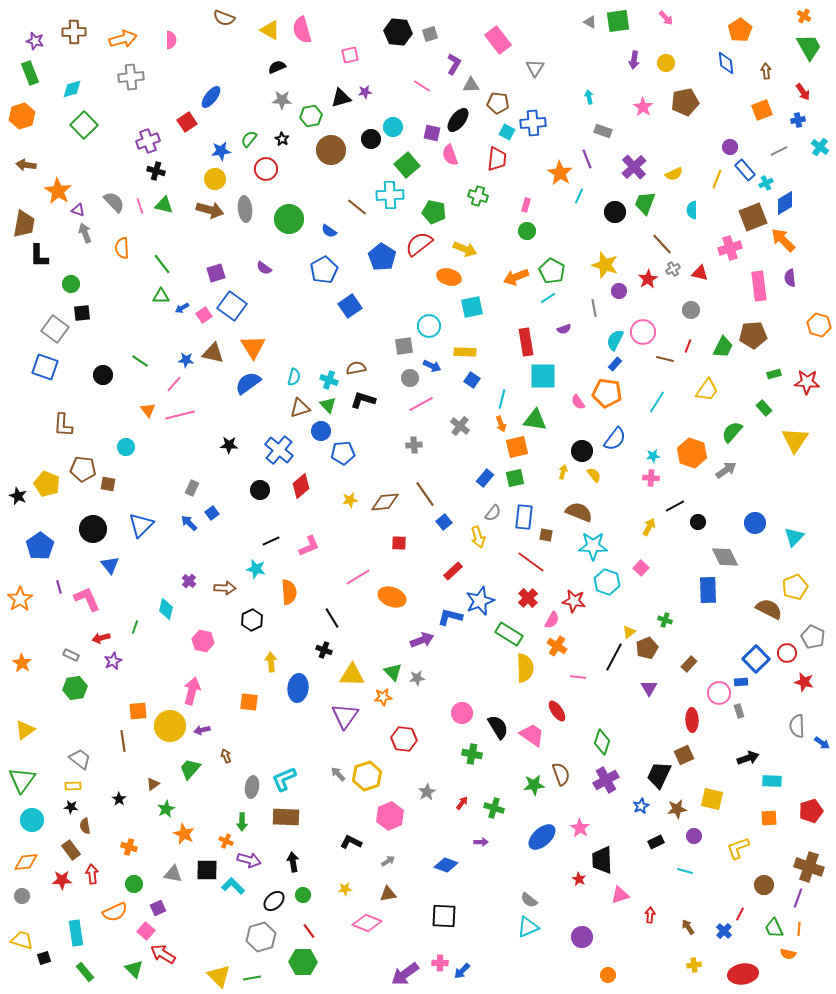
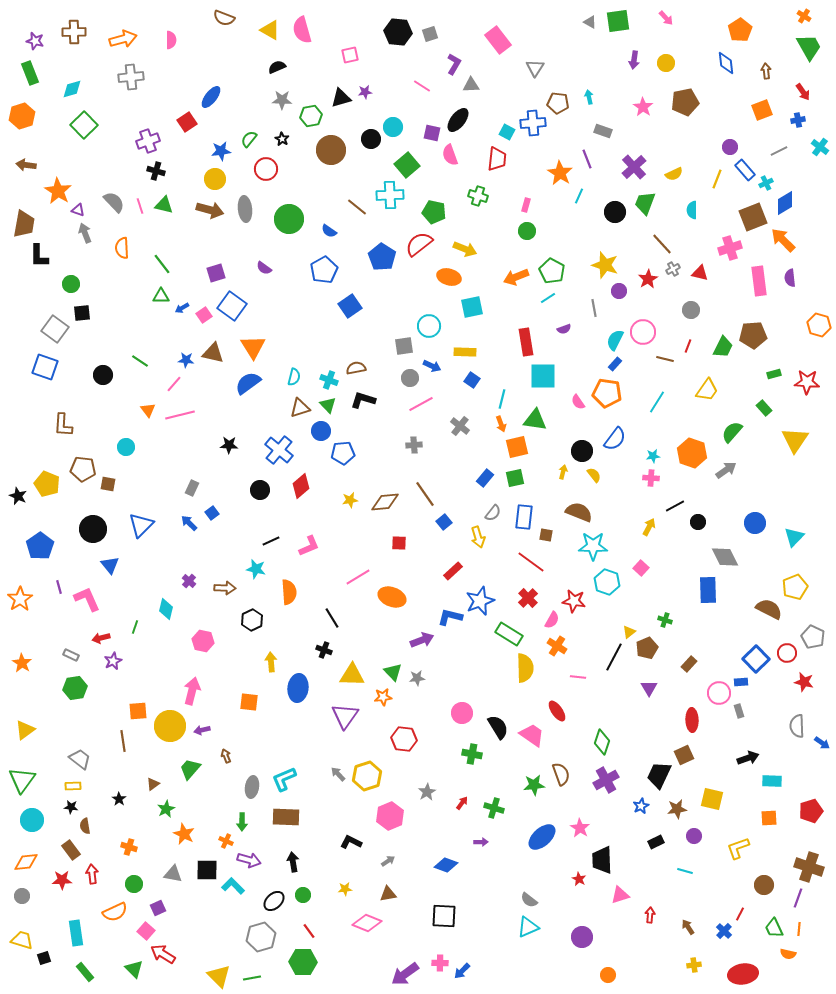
brown pentagon at (498, 103): moved 60 px right
pink rectangle at (759, 286): moved 5 px up
